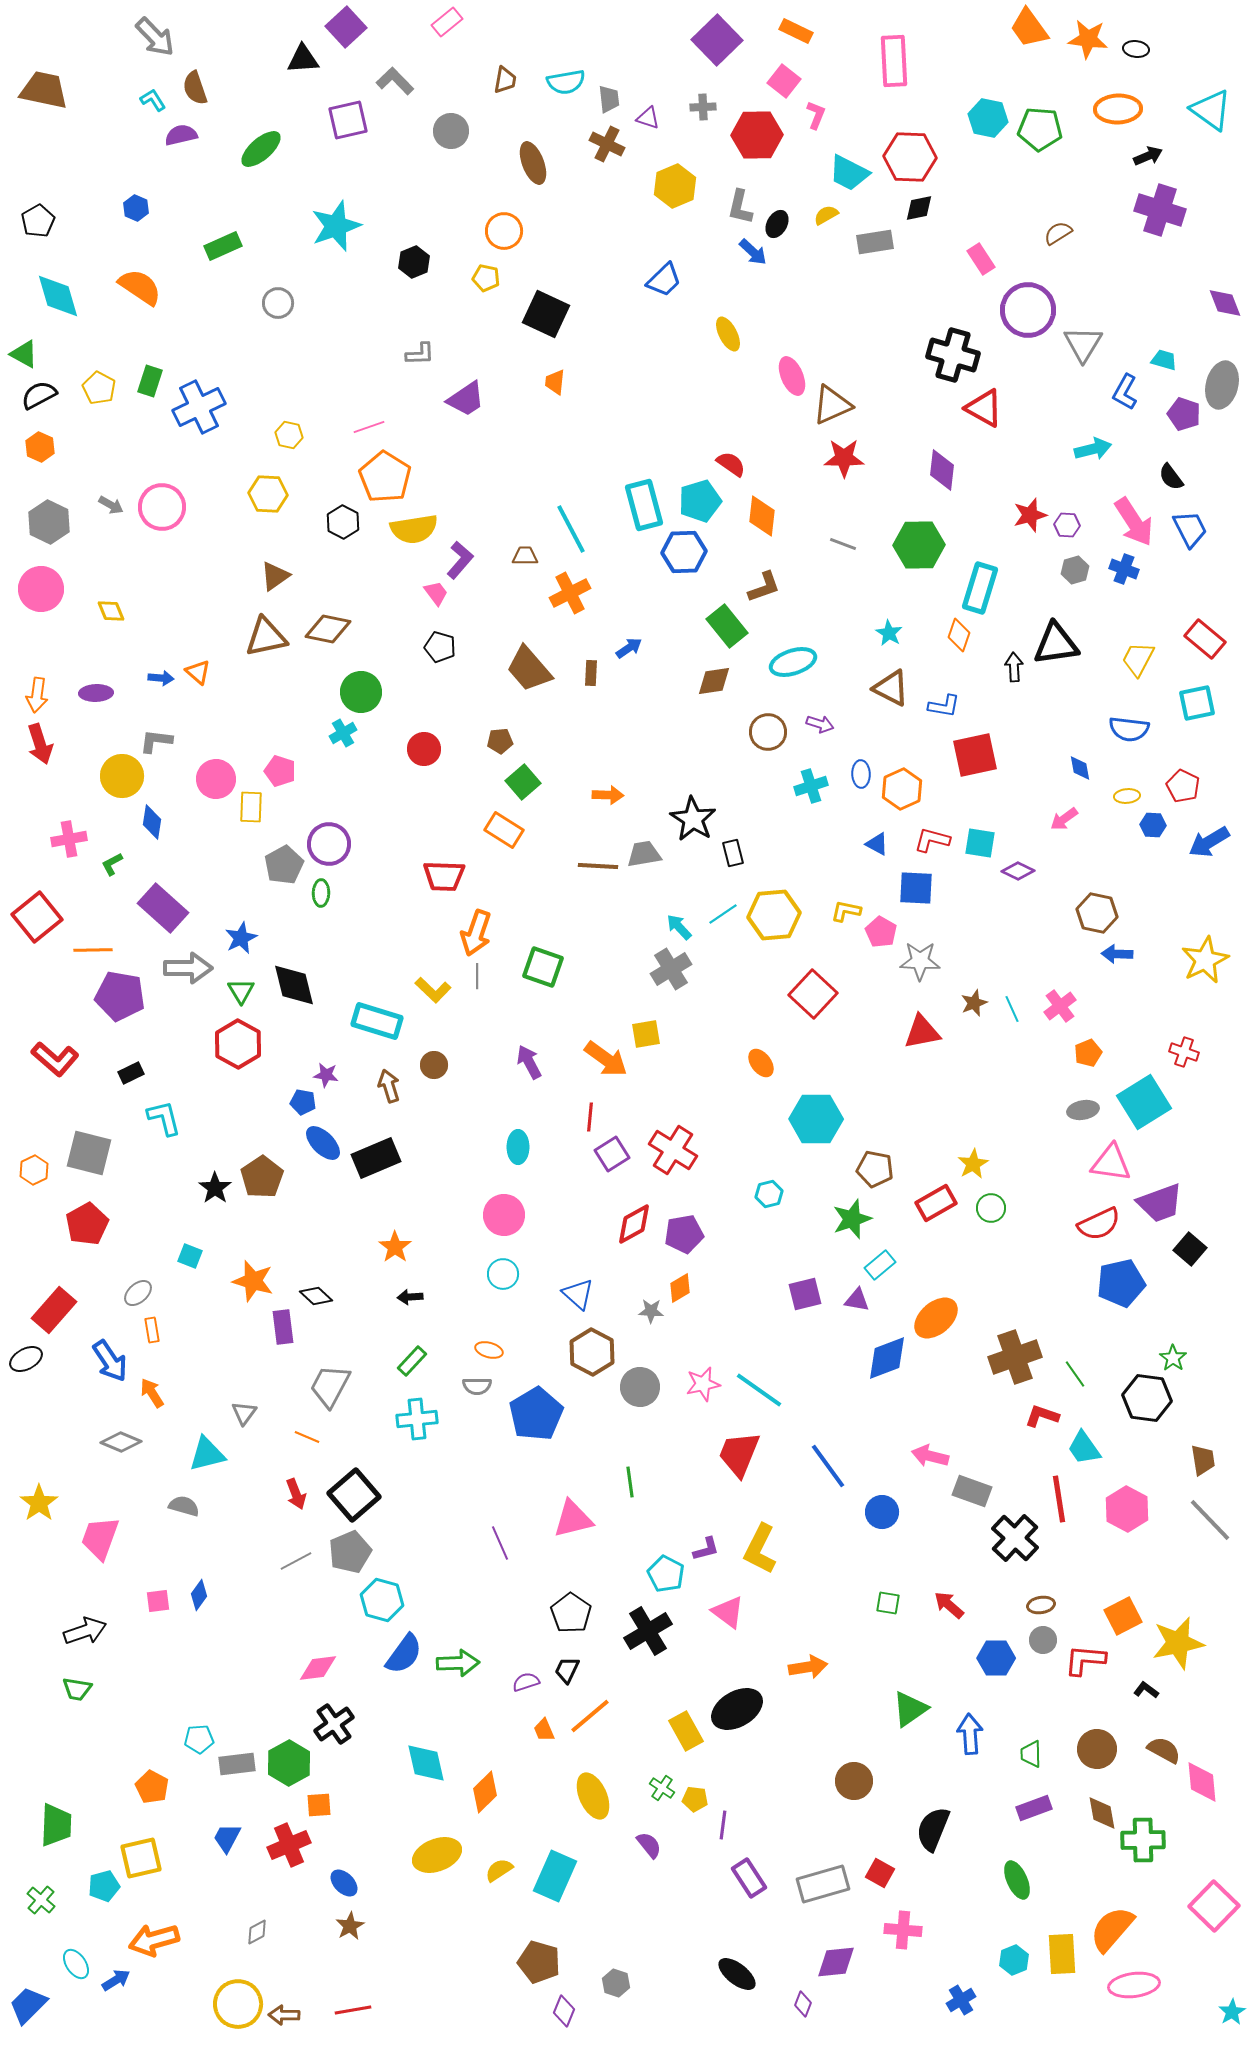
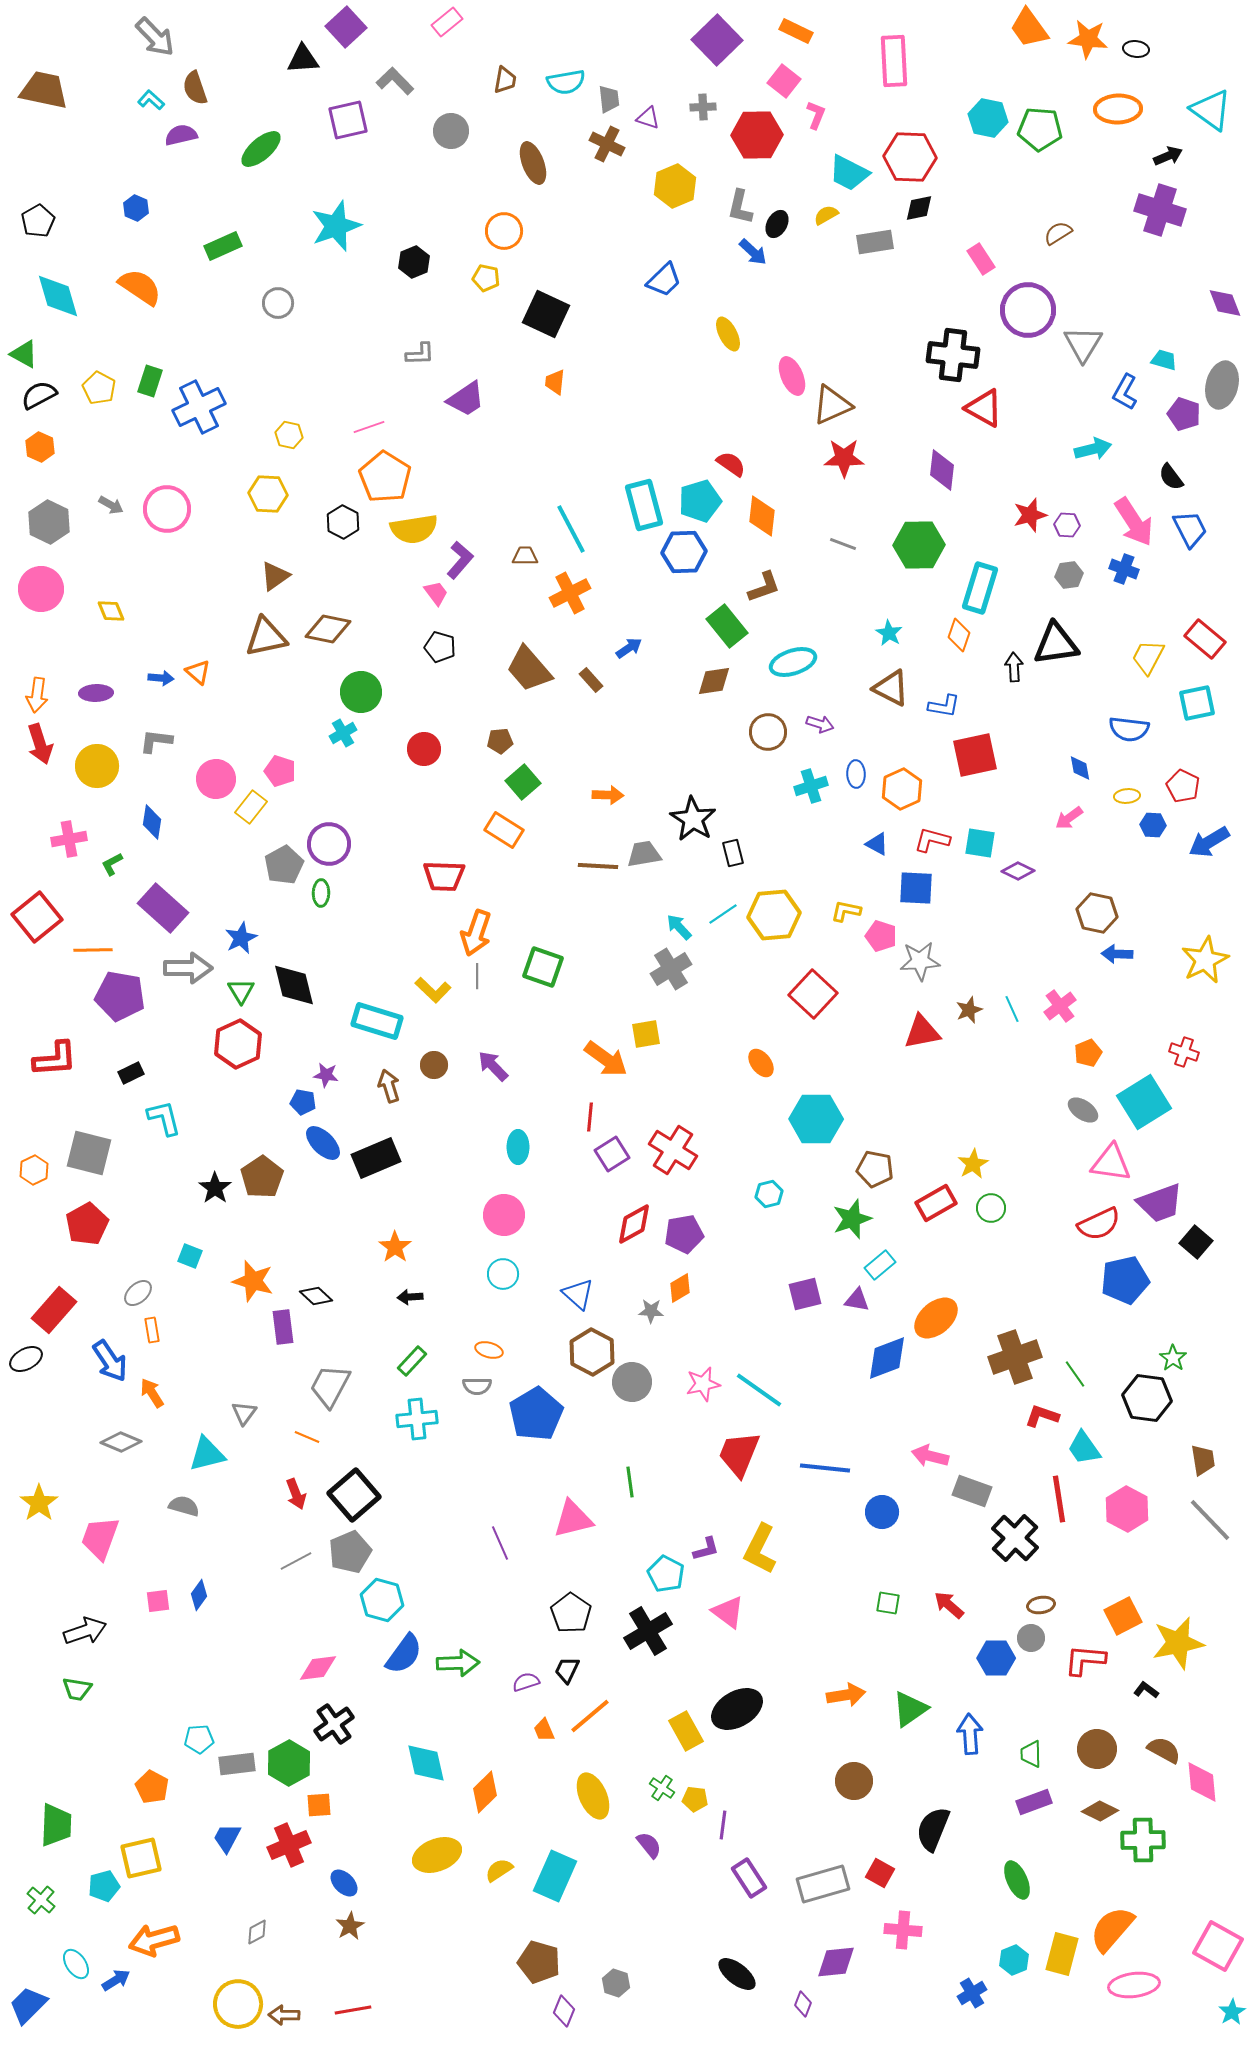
cyan L-shape at (153, 100): moved 2 px left; rotated 16 degrees counterclockwise
black arrow at (1148, 156): moved 20 px right
black cross at (953, 355): rotated 9 degrees counterclockwise
pink circle at (162, 507): moved 5 px right, 2 px down
gray hexagon at (1075, 570): moved 6 px left, 5 px down; rotated 8 degrees clockwise
yellow trapezoid at (1138, 659): moved 10 px right, 2 px up
brown rectangle at (591, 673): moved 7 px down; rotated 45 degrees counterclockwise
blue ellipse at (861, 774): moved 5 px left
yellow circle at (122, 776): moved 25 px left, 10 px up
yellow rectangle at (251, 807): rotated 36 degrees clockwise
pink arrow at (1064, 819): moved 5 px right, 1 px up
pink pentagon at (881, 932): moved 4 px down; rotated 12 degrees counterclockwise
gray star at (920, 961): rotated 6 degrees counterclockwise
brown star at (974, 1003): moved 5 px left, 7 px down
red hexagon at (238, 1044): rotated 6 degrees clockwise
red L-shape at (55, 1059): rotated 45 degrees counterclockwise
purple arrow at (529, 1062): moved 36 px left, 4 px down; rotated 16 degrees counterclockwise
gray ellipse at (1083, 1110): rotated 44 degrees clockwise
black square at (1190, 1249): moved 6 px right, 7 px up
blue pentagon at (1121, 1283): moved 4 px right, 3 px up
gray circle at (640, 1387): moved 8 px left, 5 px up
blue line at (828, 1466): moved 3 px left, 2 px down; rotated 48 degrees counterclockwise
gray circle at (1043, 1640): moved 12 px left, 2 px up
orange arrow at (808, 1667): moved 38 px right, 28 px down
purple rectangle at (1034, 1808): moved 6 px up
brown diamond at (1102, 1813): moved 2 px left, 2 px up; rotated 54 degrees counterclockwise
pink square at (1214, 1906): moved 4 px right, 40 px down; rotated 15 degrees counterclockwise
yellow rectangle at (1062, 1954): rotated 18 degrees clockwise
blue cross at (961, 2000): moved 11 px right, 7 px up
